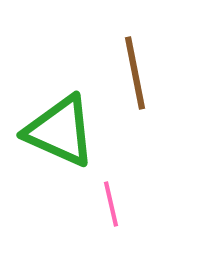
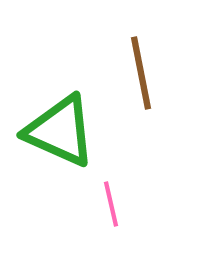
brown line: moved 6 px right
